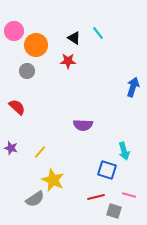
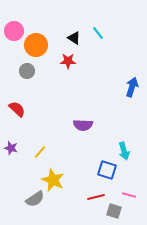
blue arrow: moved 1 px left
red semicircle: moved 2 px down
